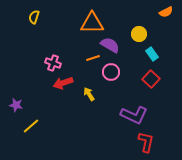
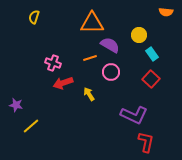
orange semicircle: rotated 32 degrees clockwise
yellow circle: moved 1 px down
orange line: moved 3 px left
